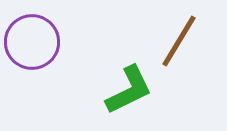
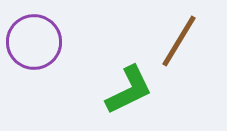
purple circle: moved 2 px right
